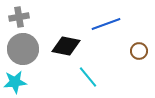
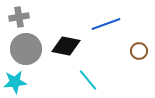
gray circle: moved 3 px right
cyan line: moved 3 px down
